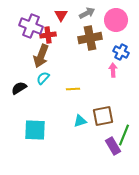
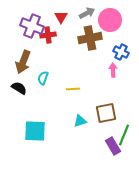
red triangle: moved 2 px down
pink circle: moved 6 px left
purple cross: moved 1 px right
brown arrow: moved 18 px left, 6 px down
cyan semicircle: rotated 24 degrees counterclockwise
black semicircle: rotated 63 degrees clockwise
brown square: moved 3 px right, 3 px up
cyan square: moved 1 px down
